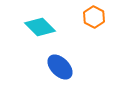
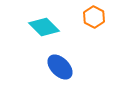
cyan diamond: moved 4 px right
